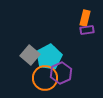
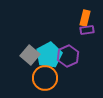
cyan pentagon: moved 2 px up
purple hexagon: moved 7 px right, 17 px up
